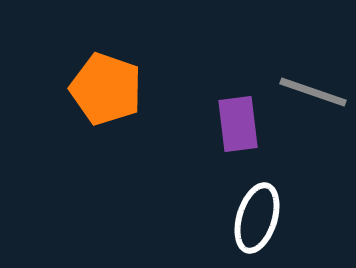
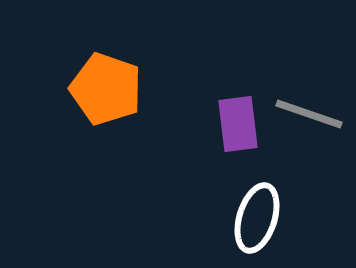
gray line: moved 4 px left, 22 px down
